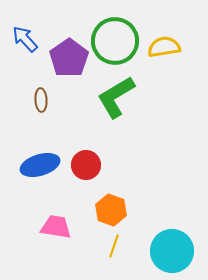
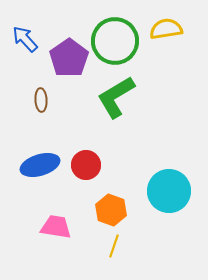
yellow semicircle: moved 2 px right, 18 px up
cyan circle: moved 3 px left, 60 px up
